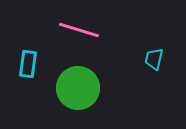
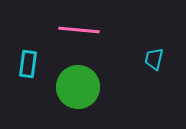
pink line: rotated 12 degrees counterclockwise
green circle: moved 1 px up
